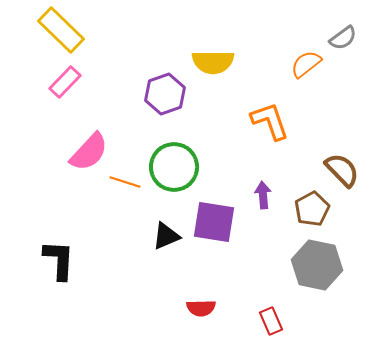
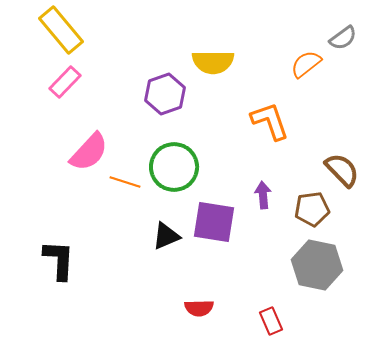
yellow rectangle: rotated 6 degrees clockwise
brown pentagon: rotated 20 degrees clockwise
red semicircle: moved 2 px left
